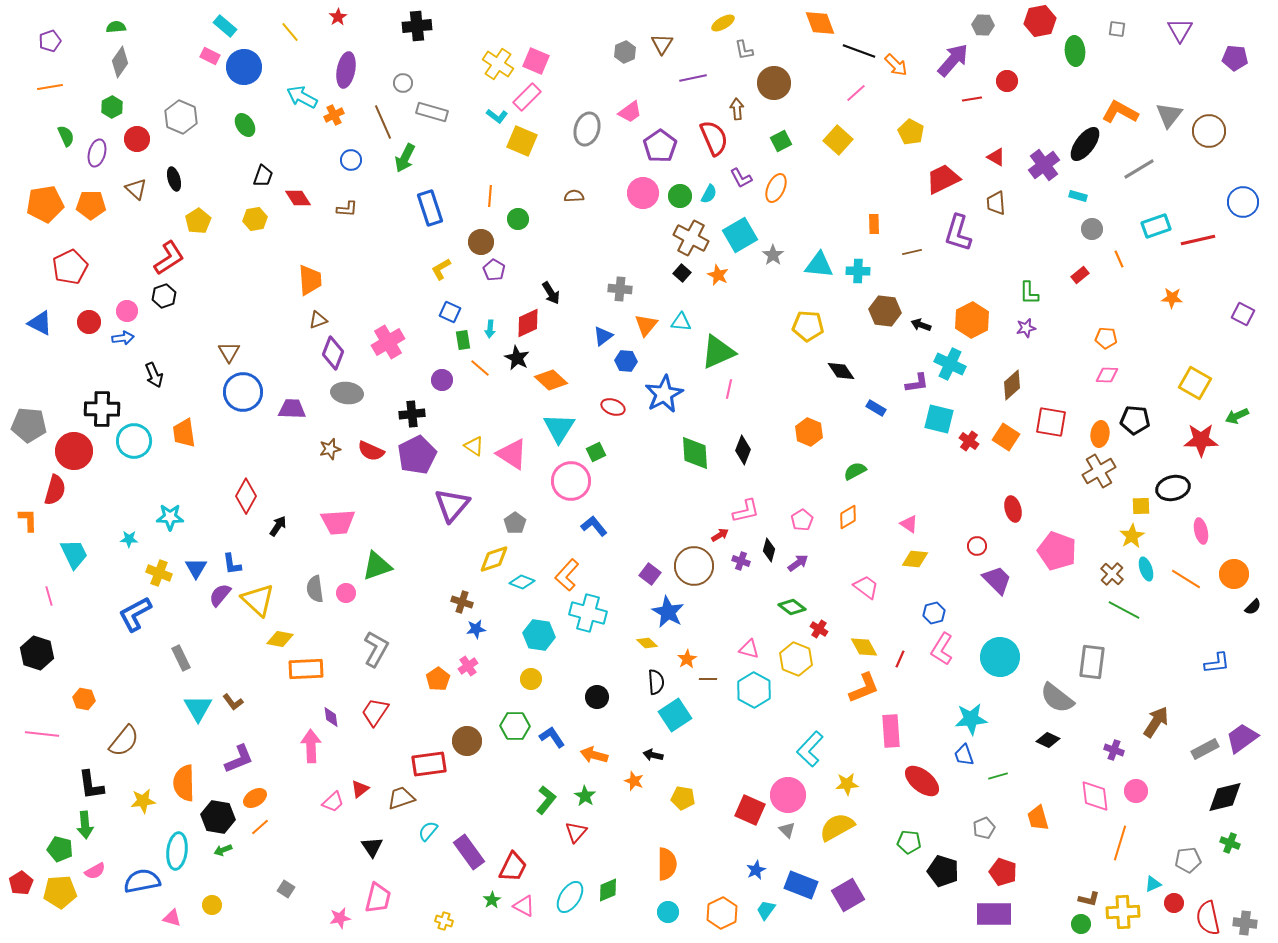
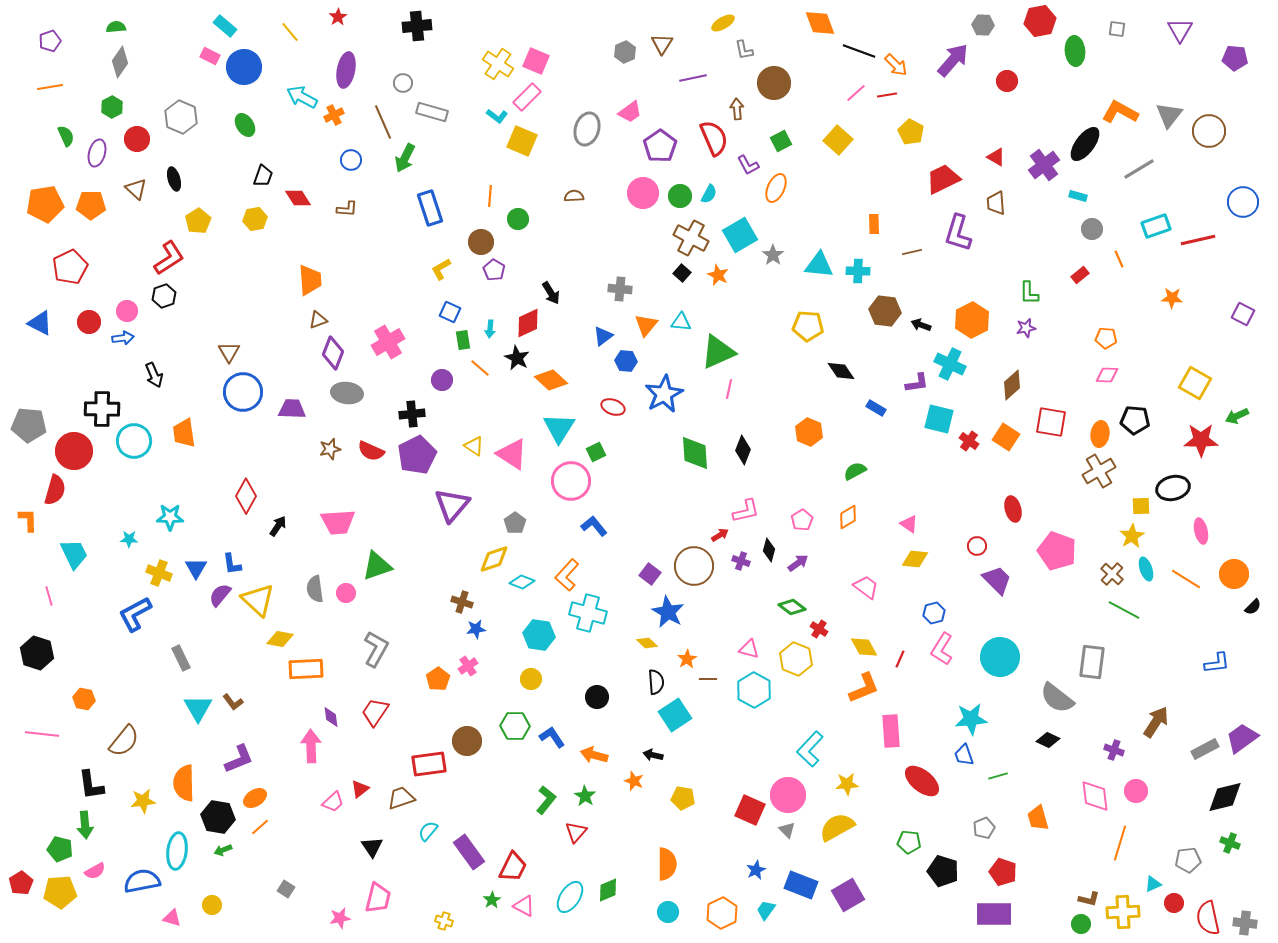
red line at (972, 99): moved 85 px left, 4 px up
purple L-shape at (741, 178): moved 7 px right, 13 px up
